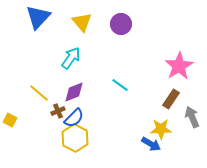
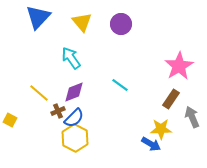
cyan arrow: rotated 70 degrees counterclockwise
